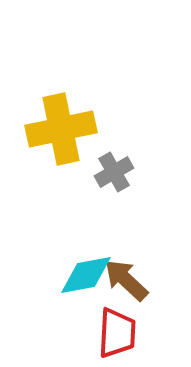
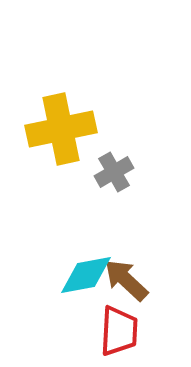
red trapezoid: moved 2 px right, 2 px up
